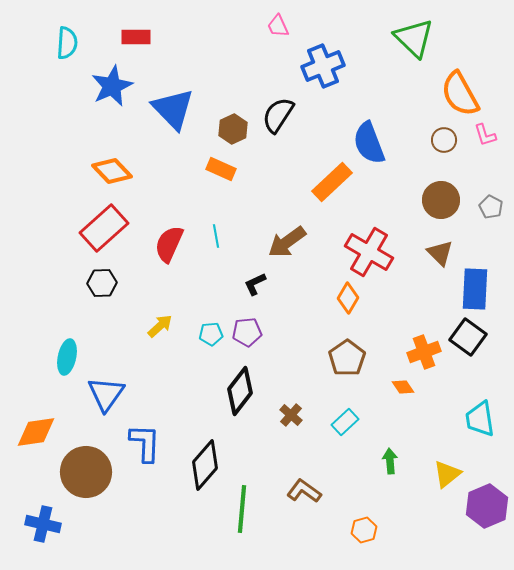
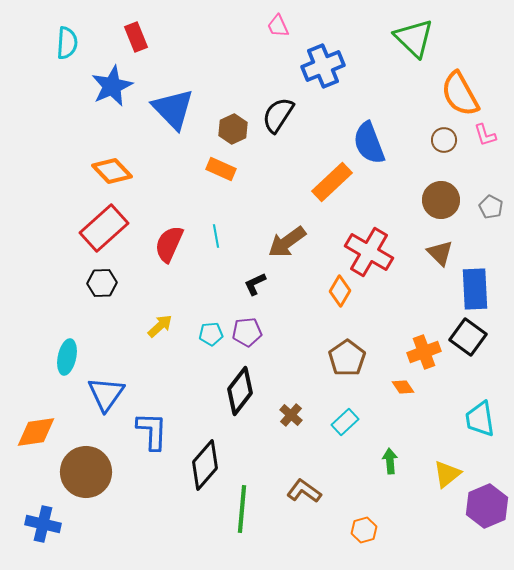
red rectangle at (136, 37): rotated 68 degrees clockwise
blue rectangle at (475, 289): rotated 6 degrees counterclockwise
orange diamond at (348, 298): moved 8 px left, 7 px up
blue L-shape at (145, 443): moved 7 px right, 12 px up
